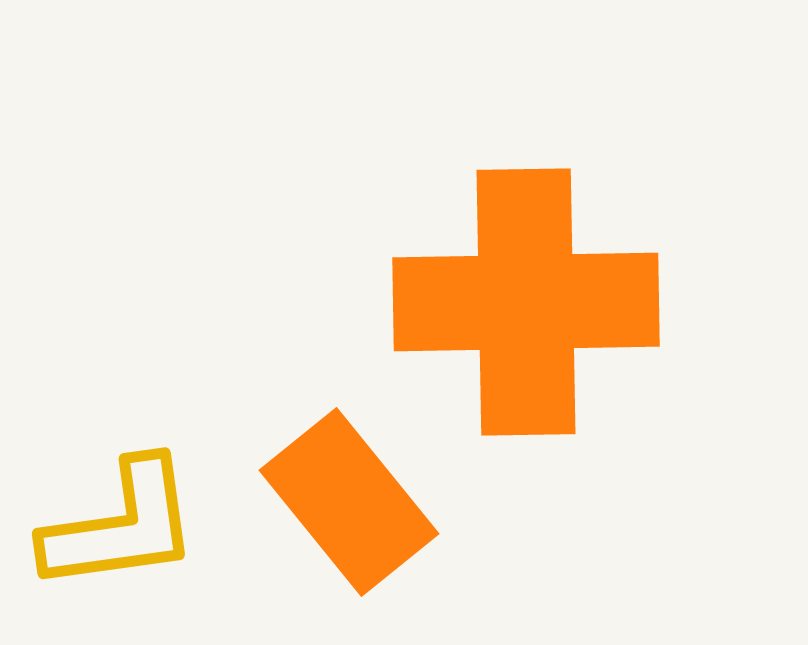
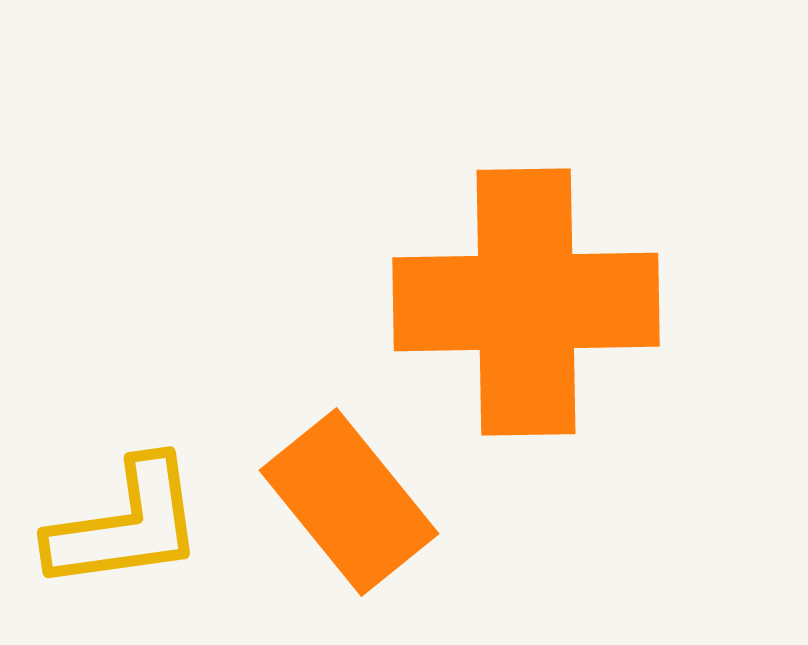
yellow L-shape: moved 5 px right, 1 px up
